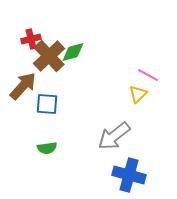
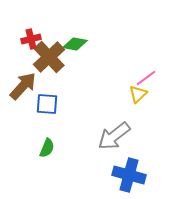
green diamond: moved 2 px right, 8 px up; rotated 25 degrees clockwise
brown cross: moved 1 px down
pink line: moved 2 px left, 3 px down; rotated 65 degrees counterclockwise
green semicircle: rotated 60 degrees counterclockwise
